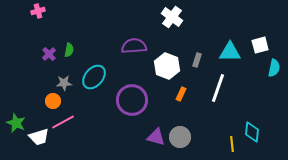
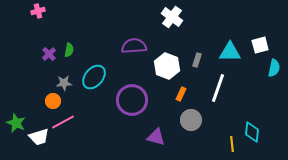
gray circle: moved 11 px right, 17 px up
